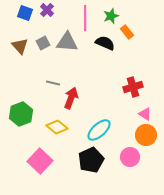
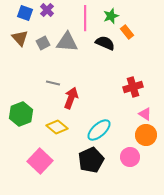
brown triangle: moved 8 px up
